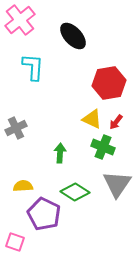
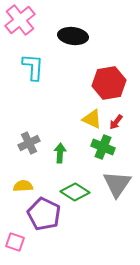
black ellipse: rotated 40 degrees counterclockwise
gray cross: moved 13 px right, 15 px down
